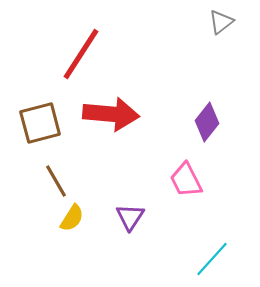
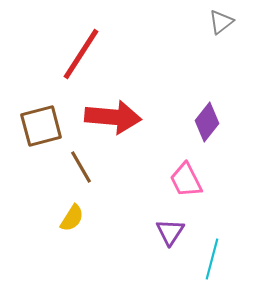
red arrow: moved 2 px right, 3 px down
brown square: moved 1 px right, 3 px down
brown line: moved 25 px right, 14 px up
purple triangle: moved 40 px right, 15 px down
cyan line: rotated 27 degrees counterclockwise
